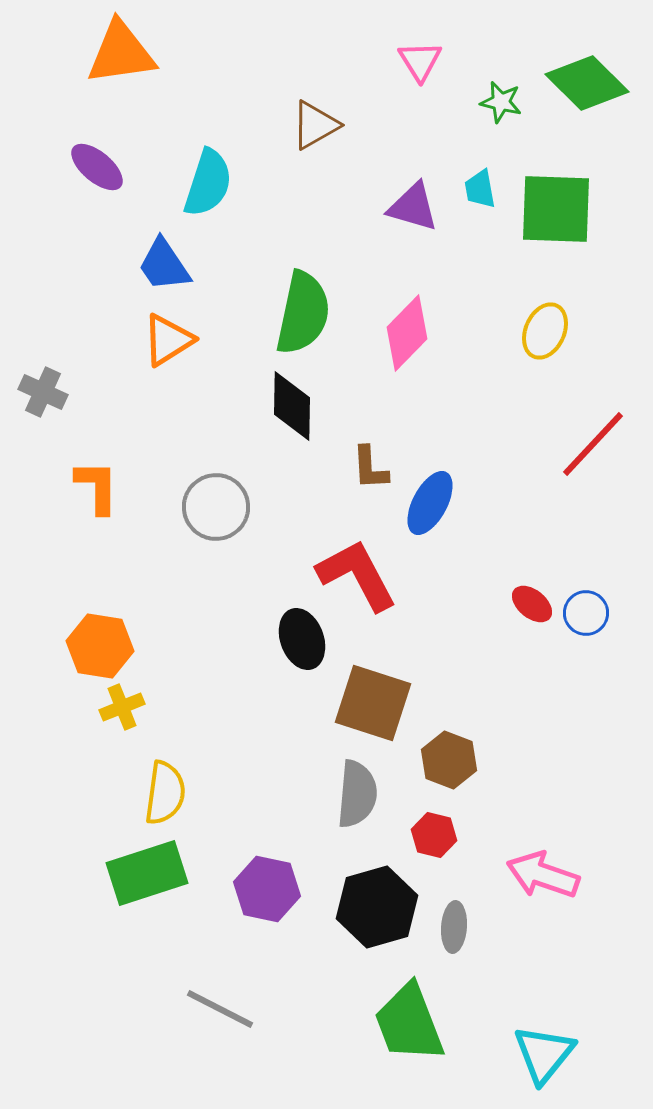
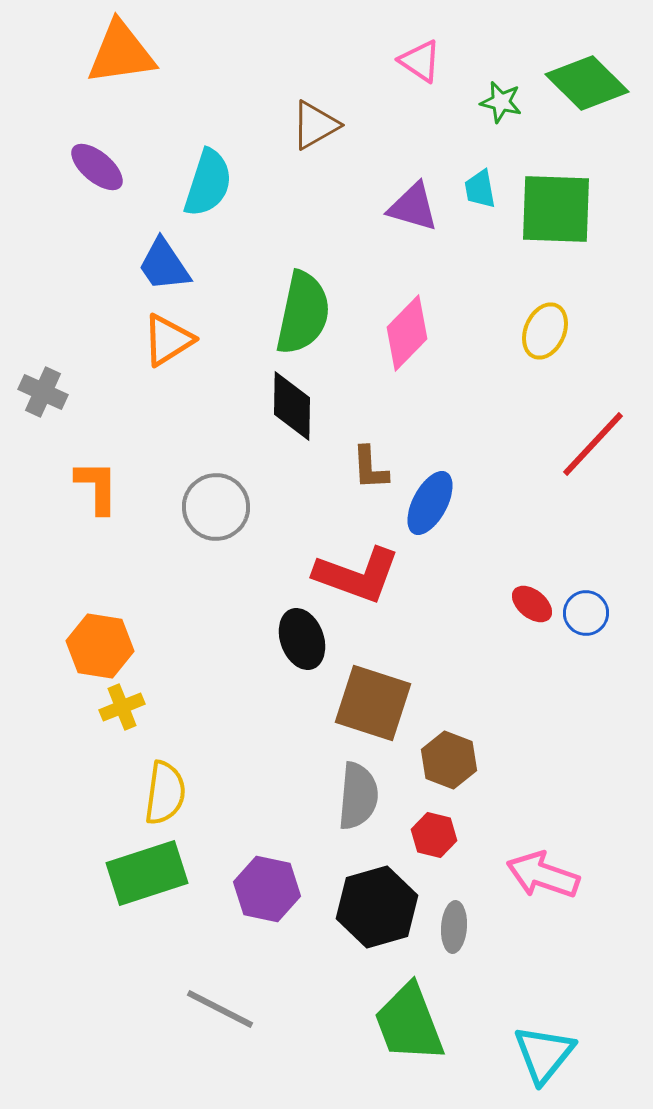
pink triangle at (420, 61): rotated 24 degrees counterclockwise
red L-shape at (357, 575): rotated 138 degrees clockwise
gray semicircle at (357, 794): moved 1 px right, 2 px down
